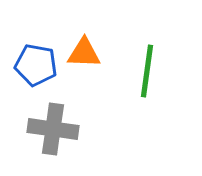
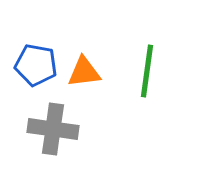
orange triangle: moved 19 px down; rotated 9 degrees counterclockwise
